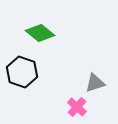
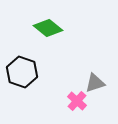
green diamond: moved 8 px right, 5 px up
pink cross: moved 6 px up
